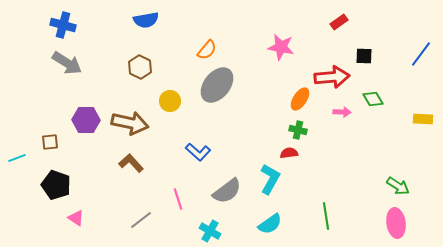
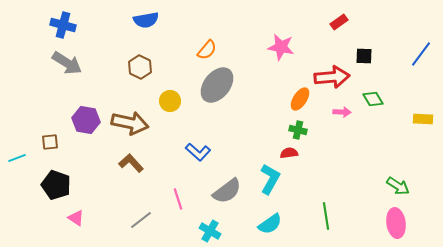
purple hexagon: rotated 8 degrees clockwise
